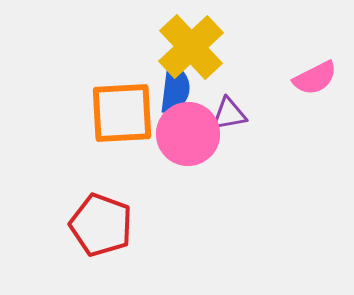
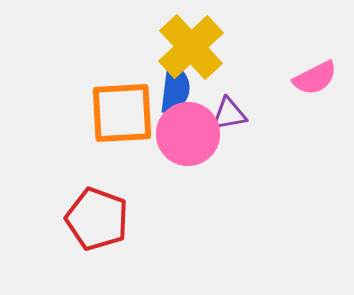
red pentagon: moved 4 px left, 6 px up
